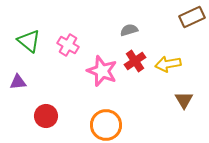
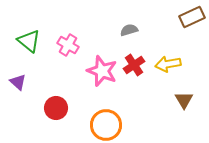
red cross: moved 1 px left, 4 px down
purple triangle: rotated 48 degrees clockwise
red circle: moved 10 px right, 8 px up
